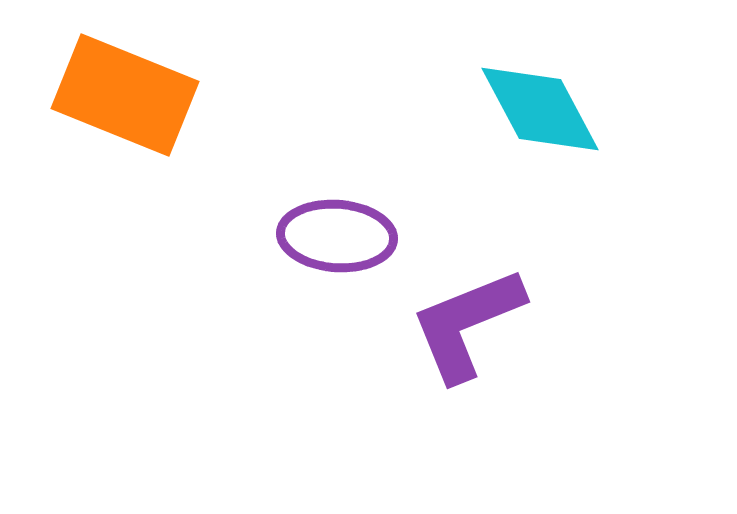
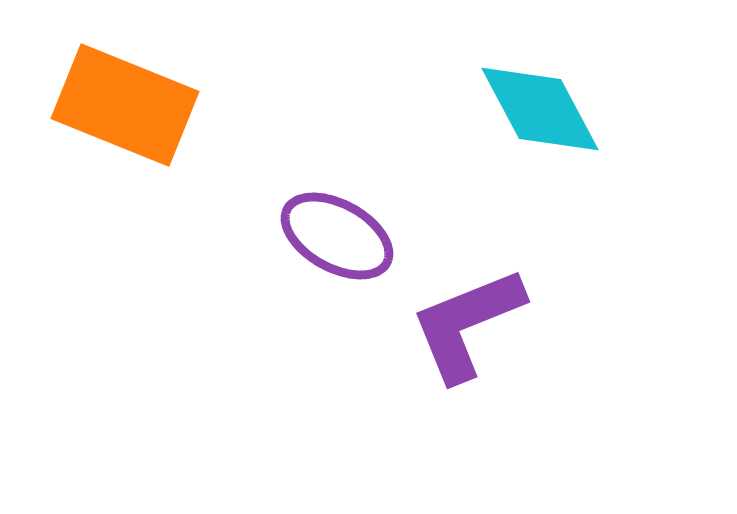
orange rectangle: moved 10 px down
purple ellipse: rotated 25 degrees clockwise
